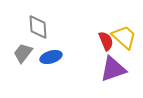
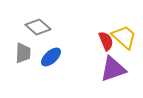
gray diamond: rotated 45 degrees counterclockwise
gray trapezoid: rotated 145 degrees clockwise
blue ellipse: rotated 25 degrees counterclockwise
